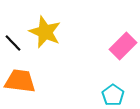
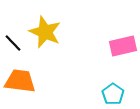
pink rectangle: rotated 32 degrees clockwise
cyan pentagon: moved 1 px up
